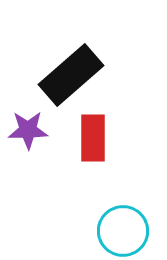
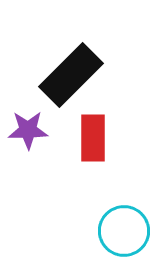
black rectangle: rotated 4 degrees counterclockwise
cyan circle: moved 1 px right
